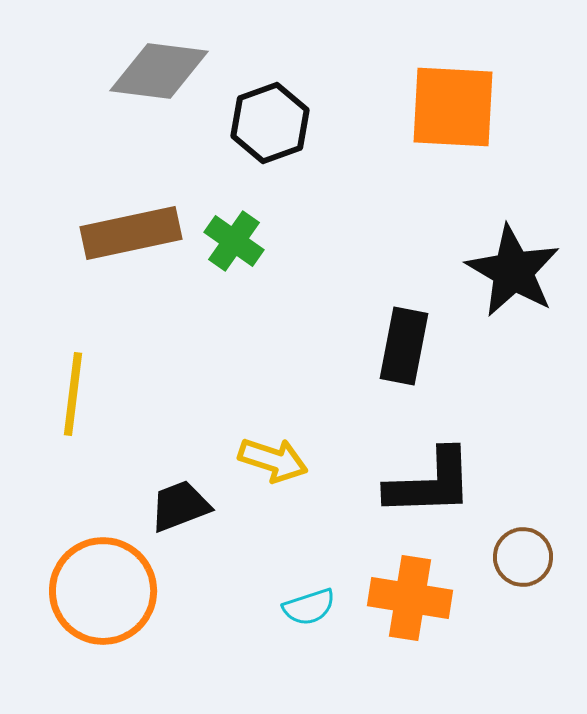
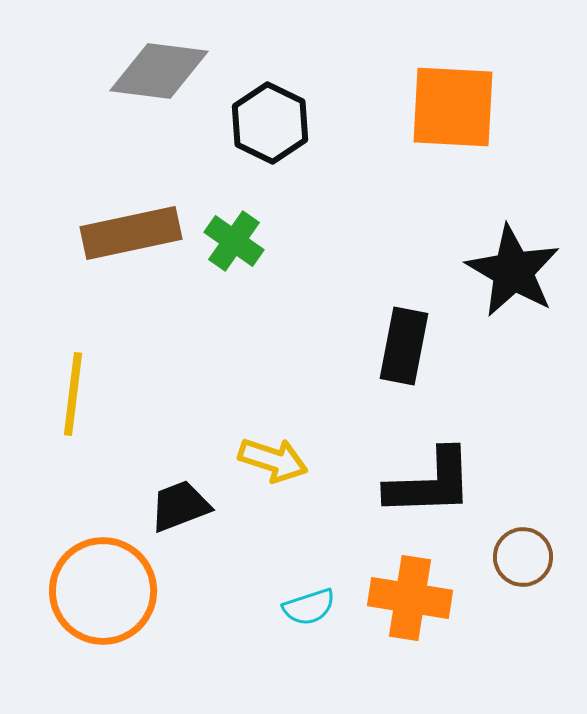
black hexagon: rotated 14 degrees counterclockwise
